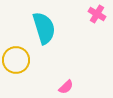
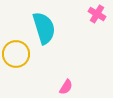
yellow circle: moved 6 px up
pink semicircle: rotated 14 degrees counterclockwise
